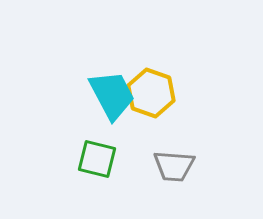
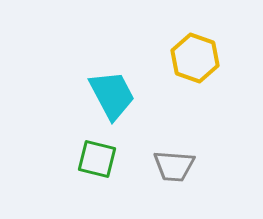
yellow hexagon: moved 44 px right, 35 px up
